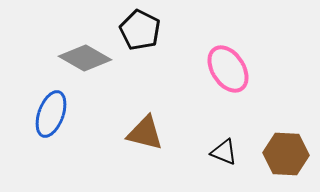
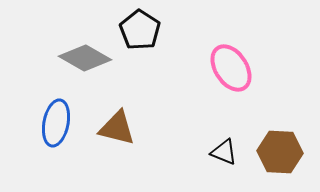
black pentagon: rotated 6 degrees clockwise
pink ellipse: moved 3 px right, 1 px up
blue ellipse: moved 5 px right, 9 px down; rotated 9 degrees counterclockwise
brown triangle: moved 28 px left, 5 px up
brown hexagon: moved 6 px left, 2 px up
